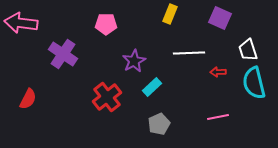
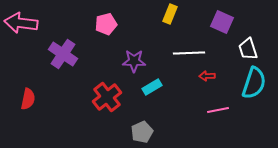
purple square: moved 2 px right, 4 px down
pink pentagon: rotated 15 degrees counterclockwise
white trapezoid: moved 1 px up
purple star: rotated 30 degrees clockwise
red arrow: moved 11 px left, 4 px down
cyan semicircle: rotated 148 degrees counterclockwise
cyan rectangle: rotated 12 degrees clockwise
red semicircle: rotated 15 degrees counterclockwise
pink line: moved 7 px up
gray pentagon: moved 17 px left, 8 px down
